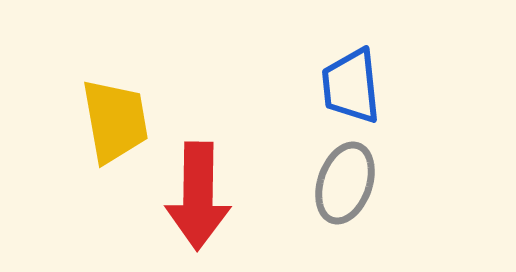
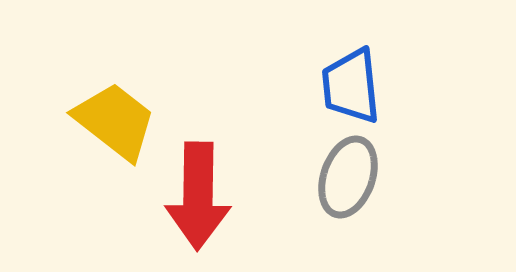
yellow trapezoid: rotated 42 degrees counterclockwise
gray ellipse: moved 3 px right, 6 px up
